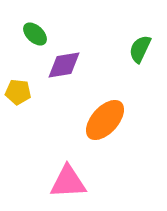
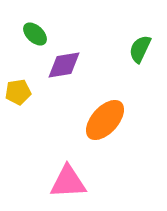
yellow pentagon: rotated 15 degrees counterclockwise
